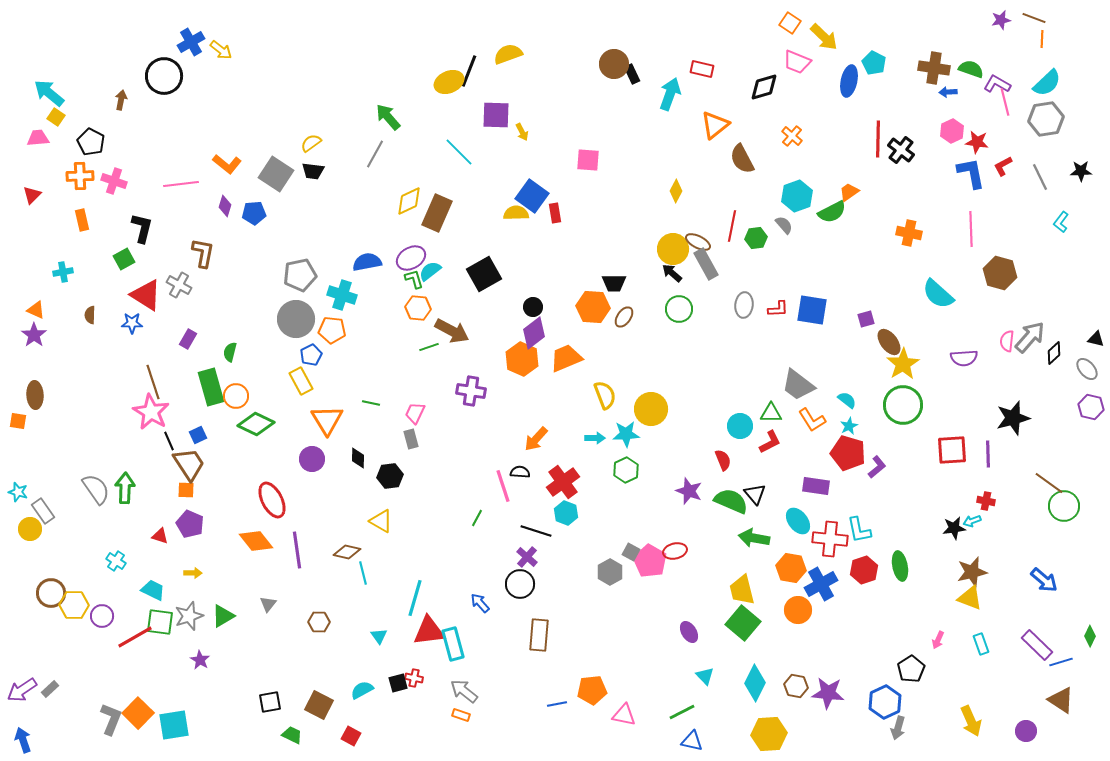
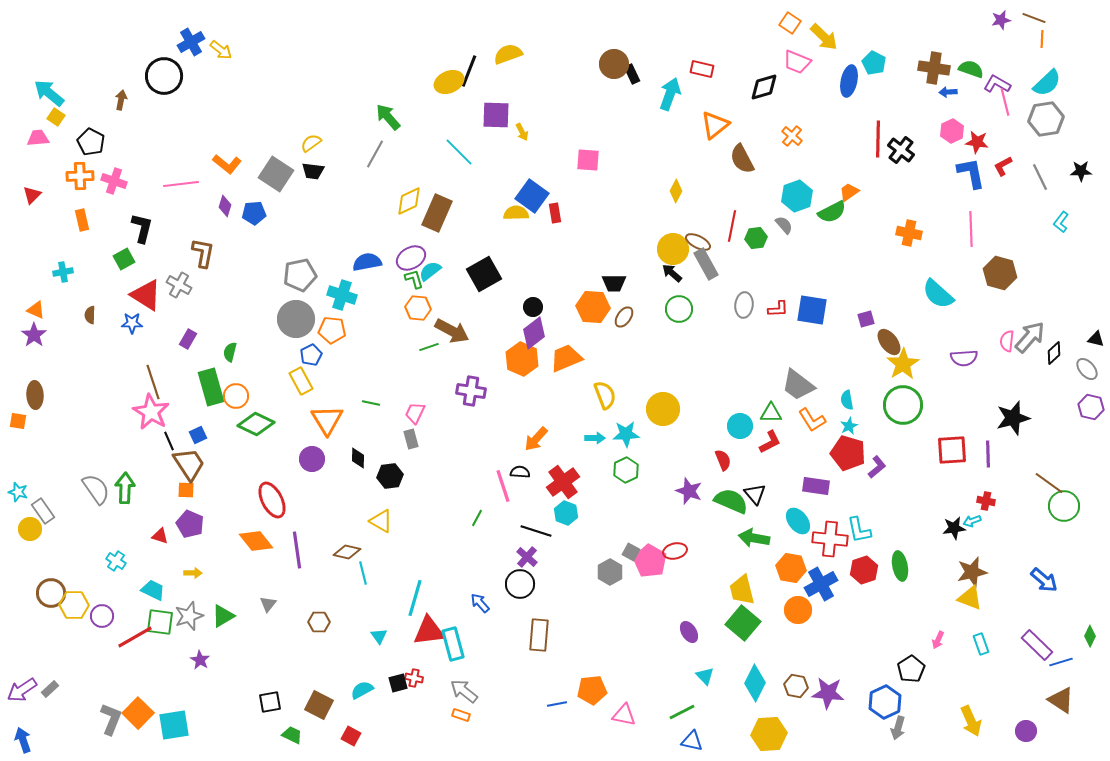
cyan semicircle at (847, 400): rotated 138 degrees counterclockwise
yellow circle at (651, 409): moved 12 px right
